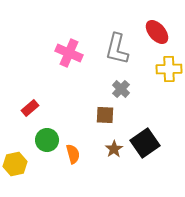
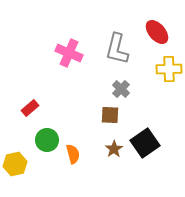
brown square: moved 5 px right
